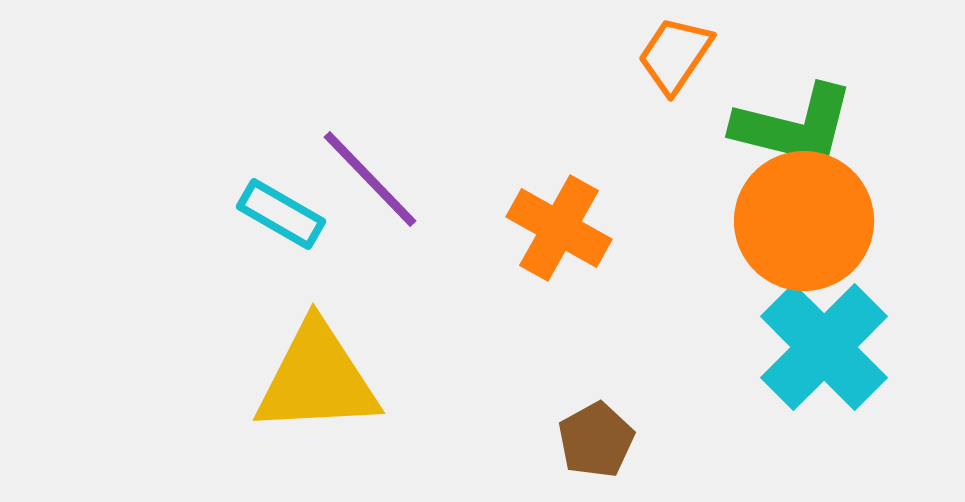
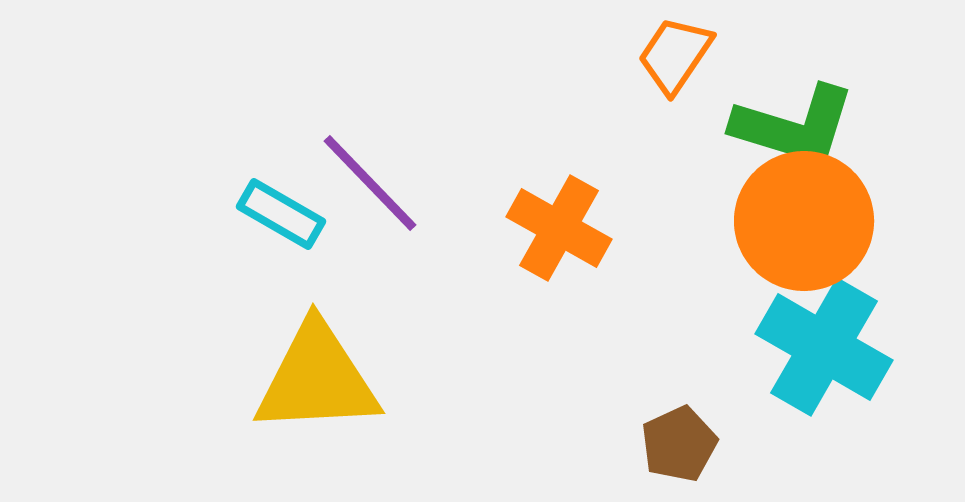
green L-shape: rotated 3 degrees clockwise
purple line: moved 4 px down
cyan cross: rotated 15 degrees counterclockwise
brown pentagon: moved 83 px right, 4 px down; rotated 4 degrees clockwise
